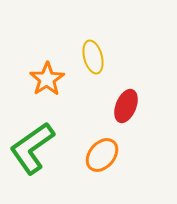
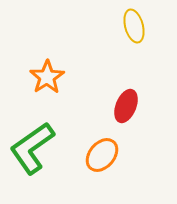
yellow ellipse: moved 41 px right, 31 px up
orange star: moved 2 px up
